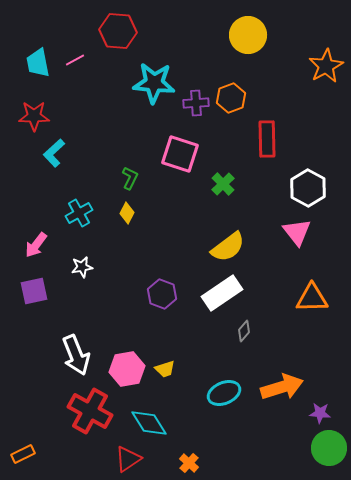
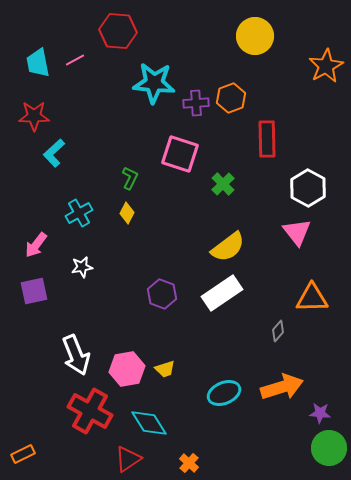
yellow circle: moved 7 px right, 1 px down
gray diamond: moved 34 px right
